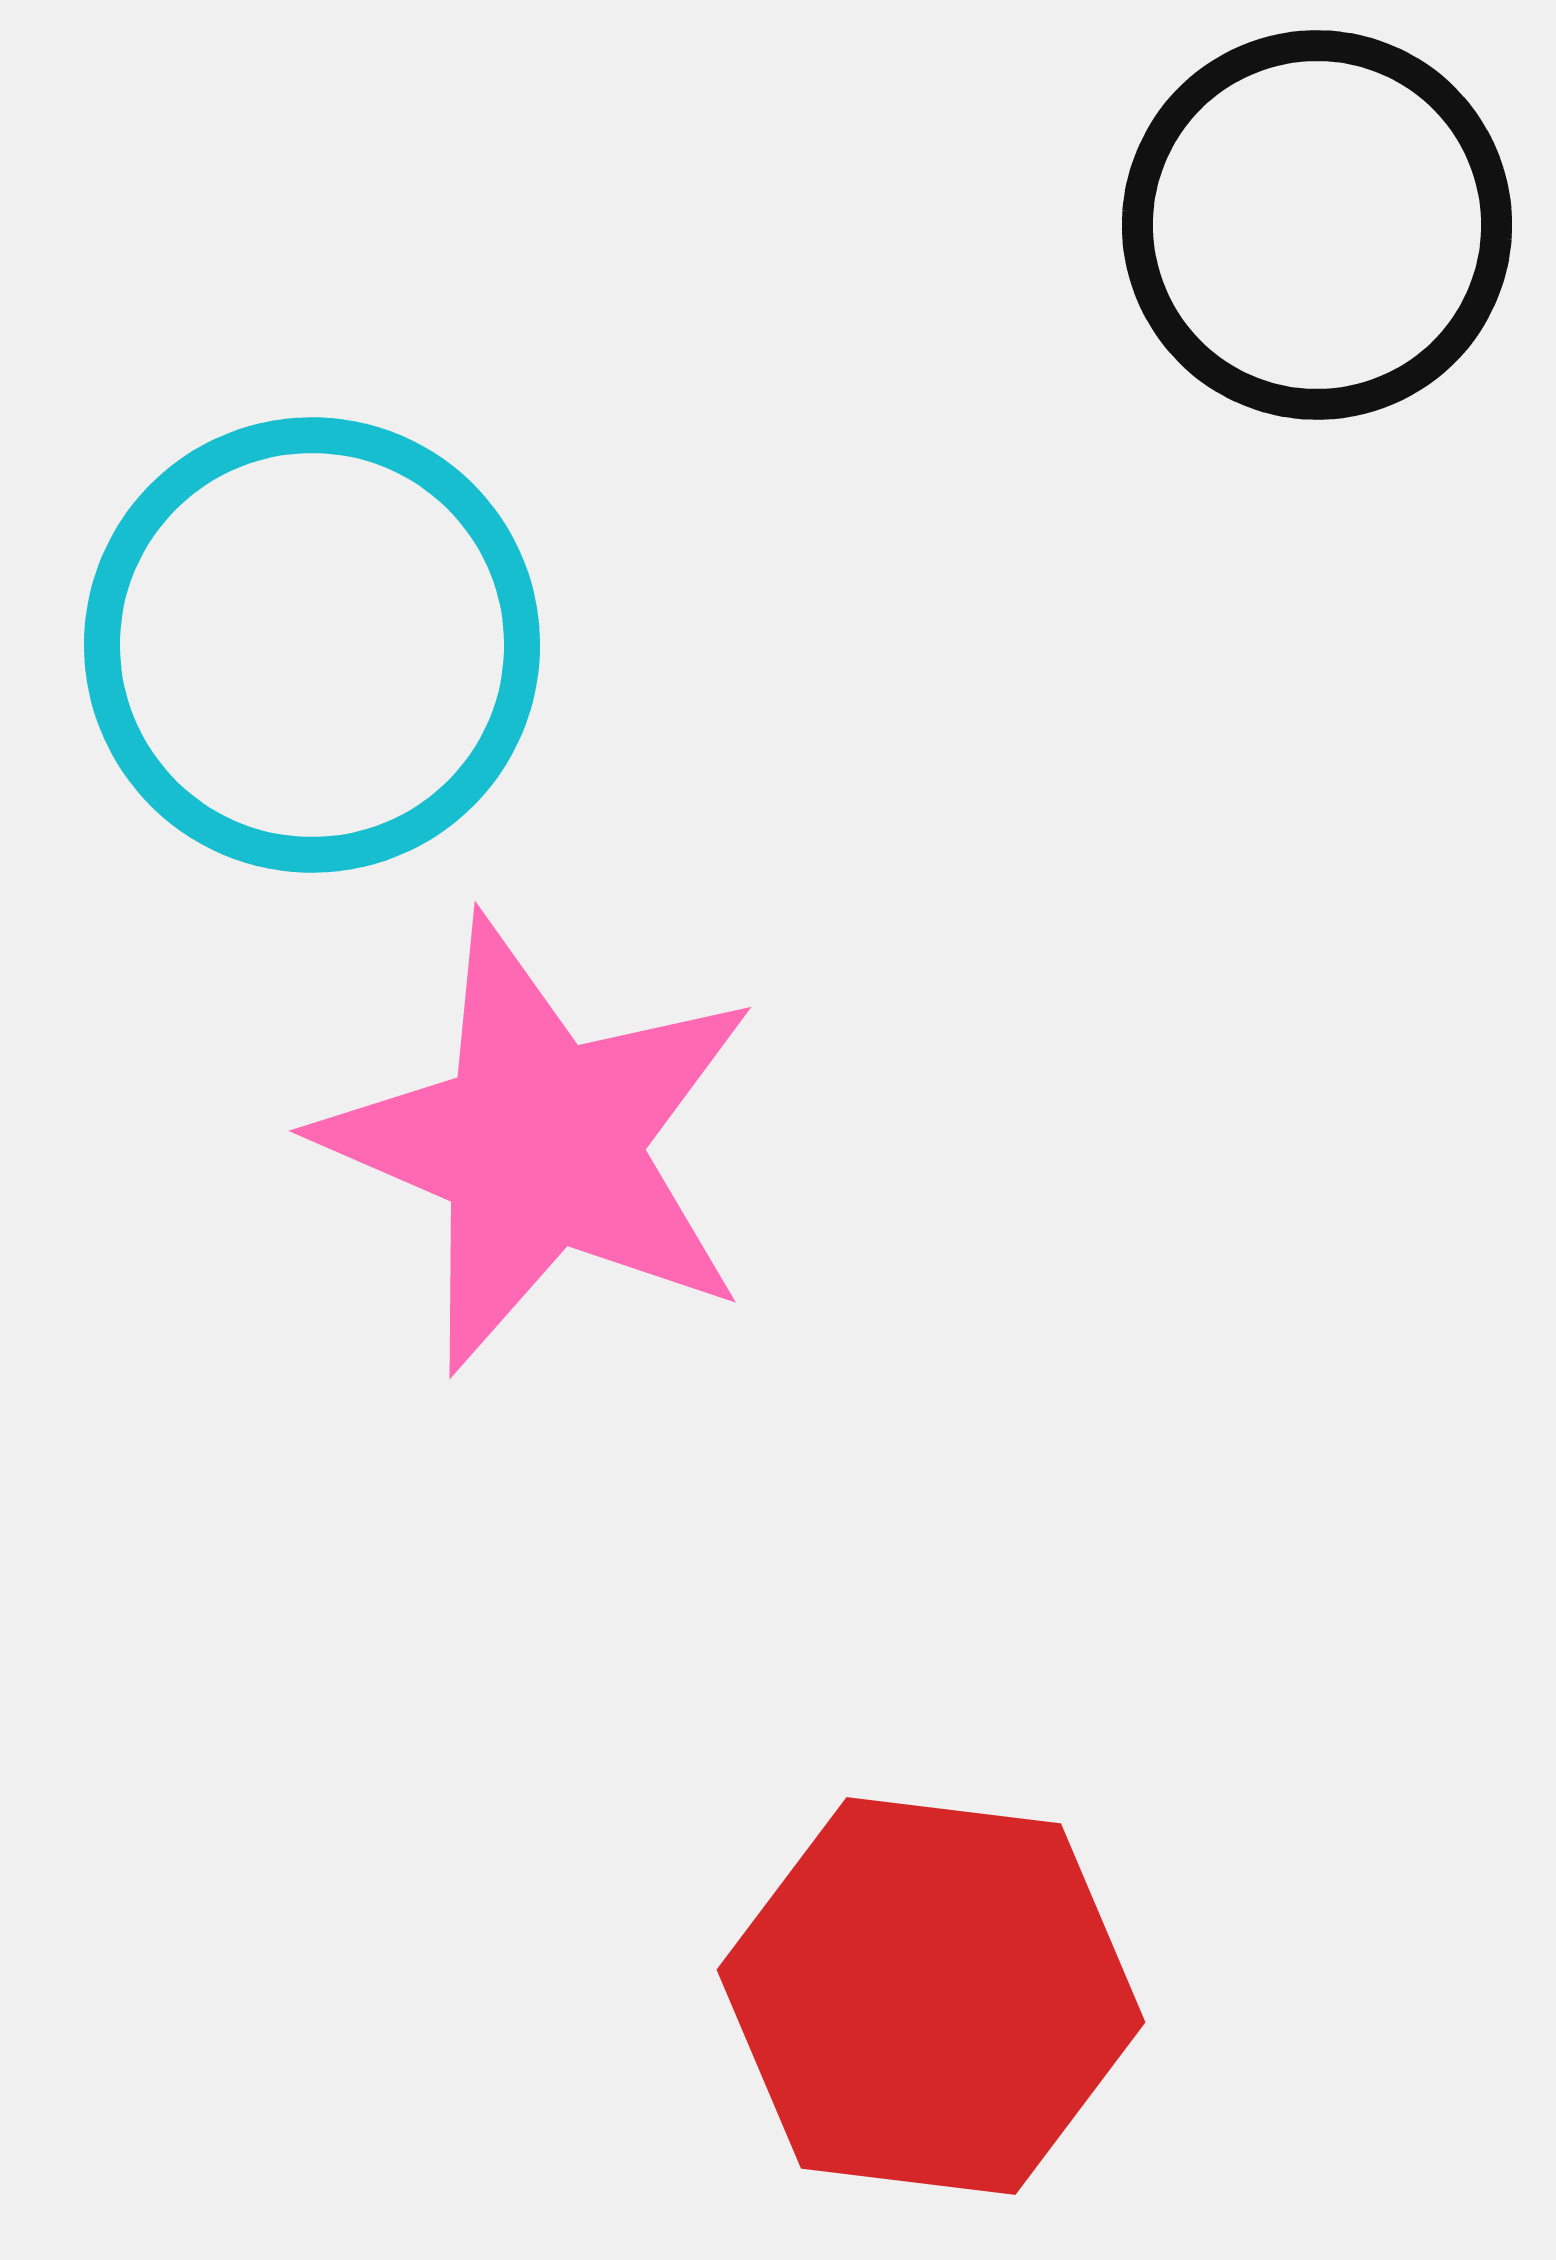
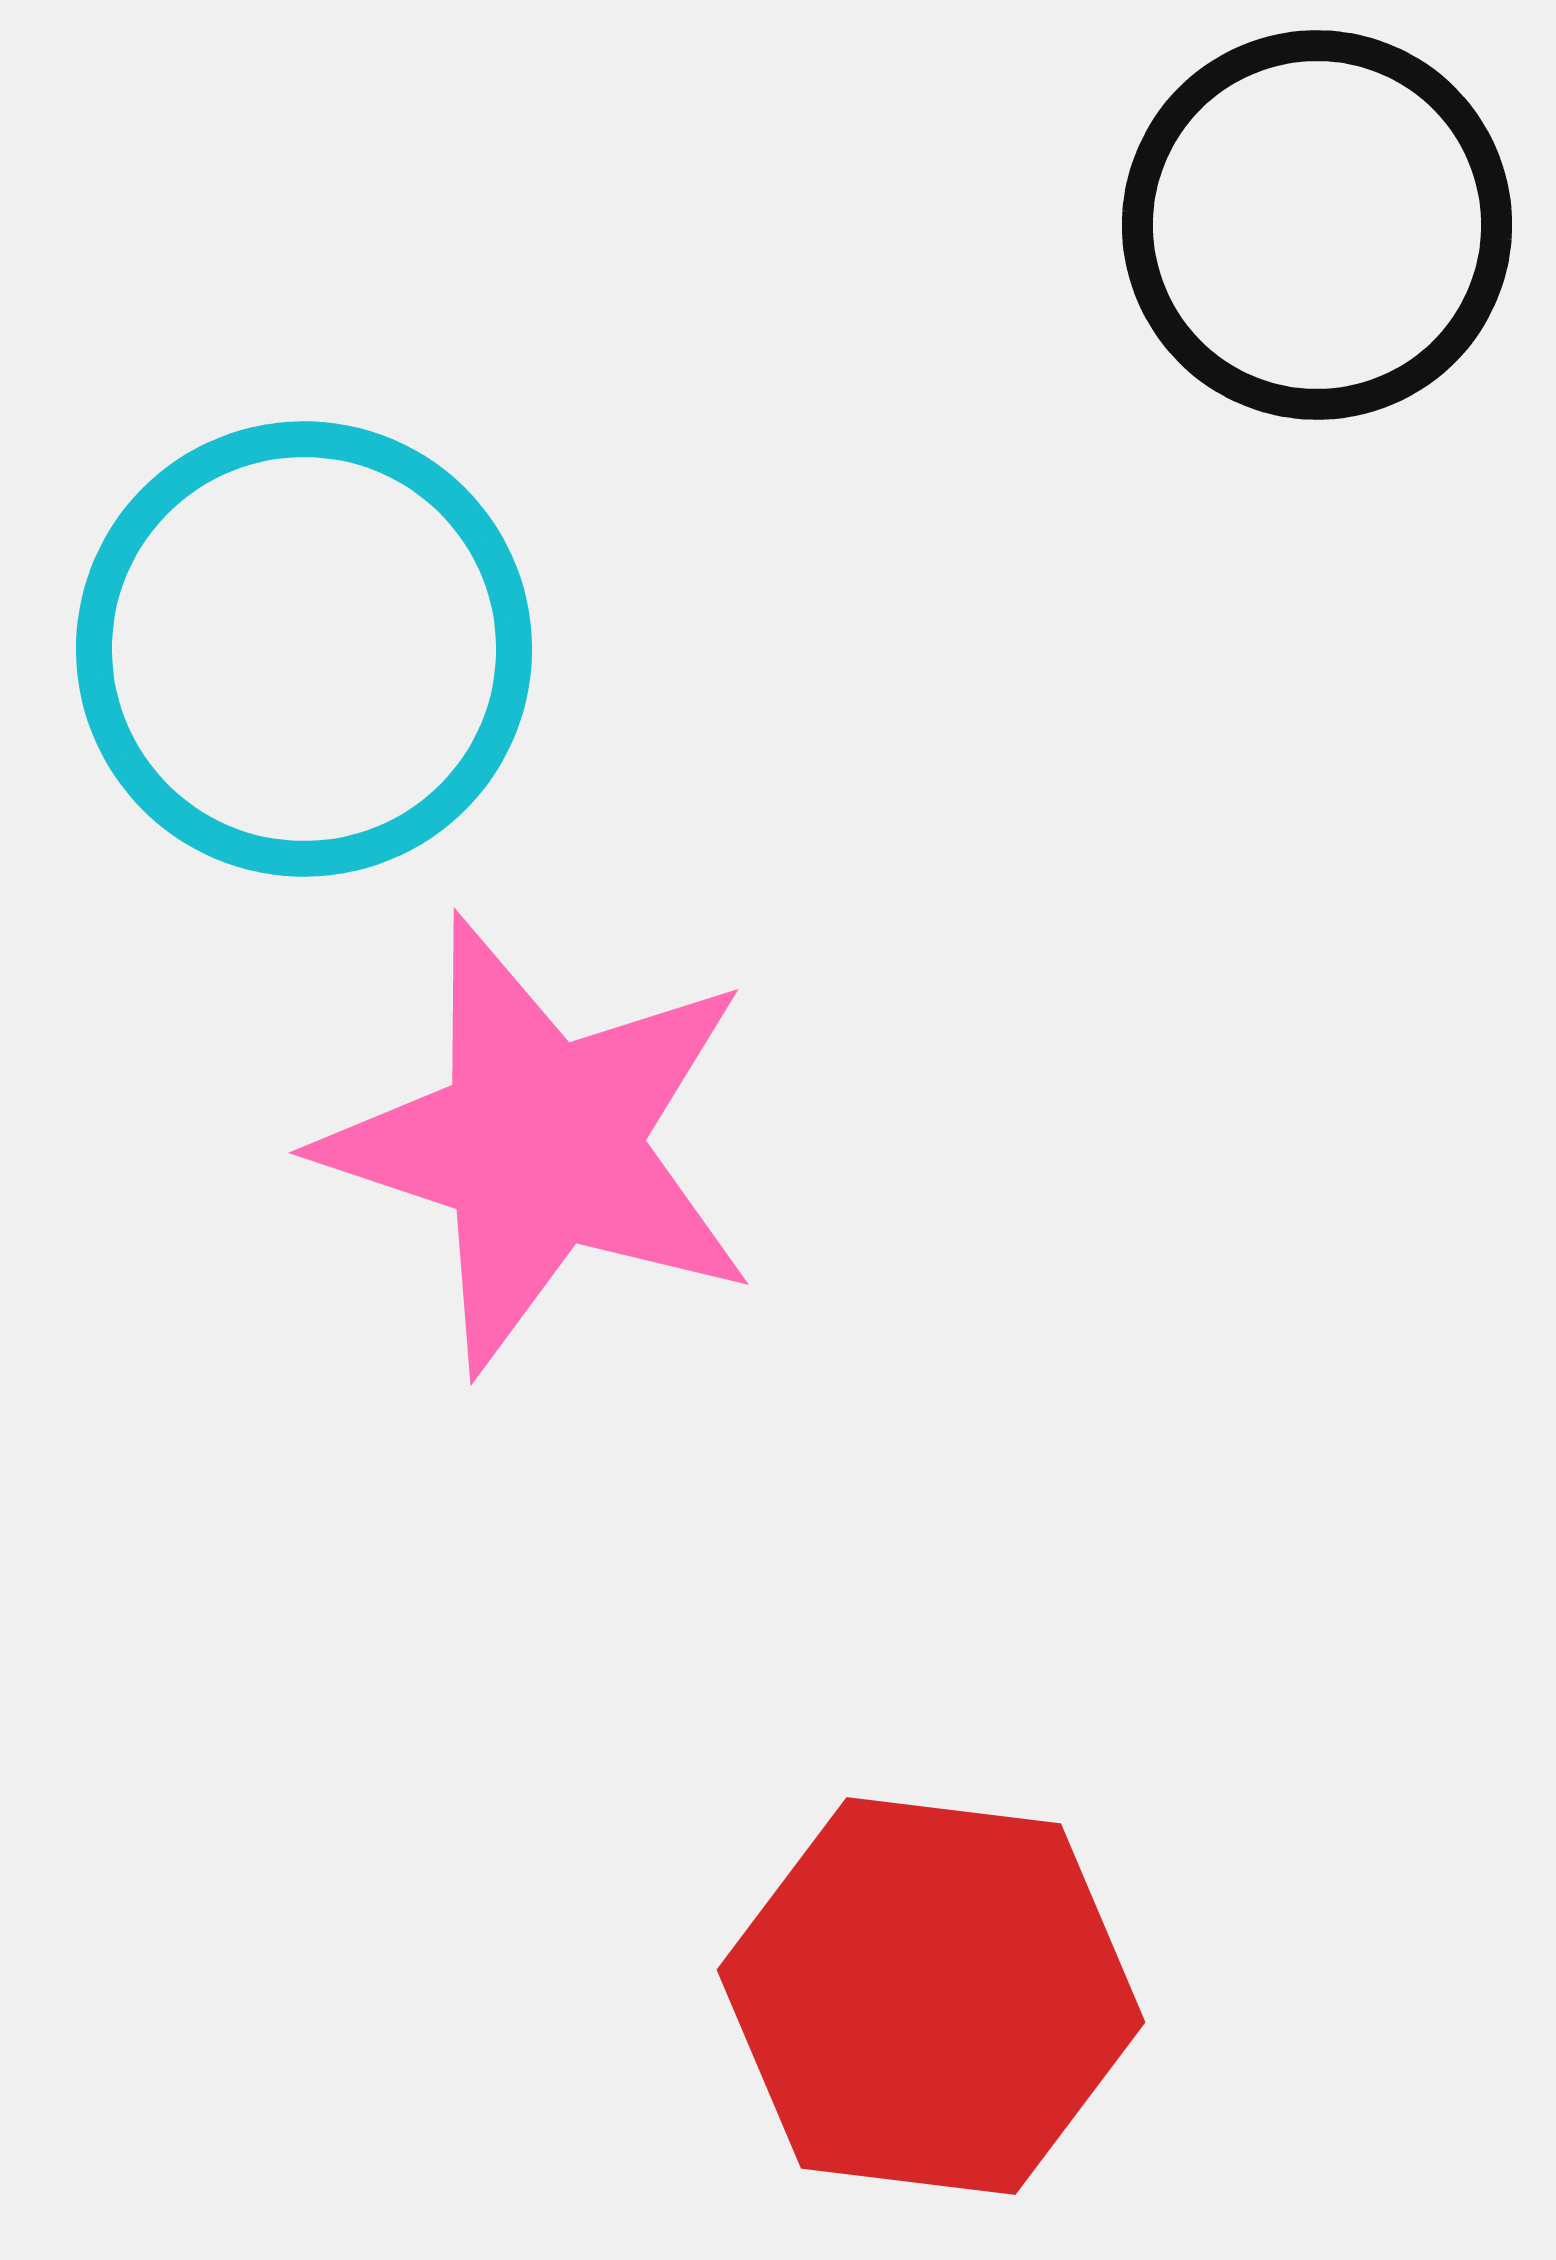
cyan circle: moved 8 px left, 4 px down
pink star: rotated 5 degrees counterclockwise
